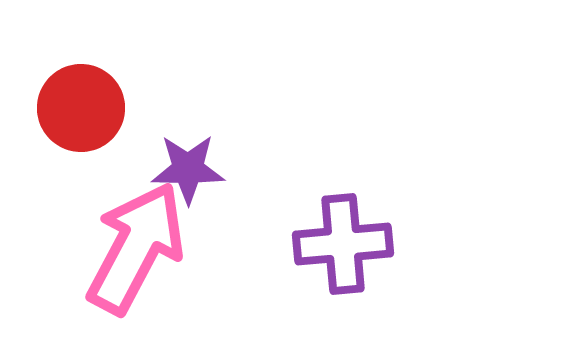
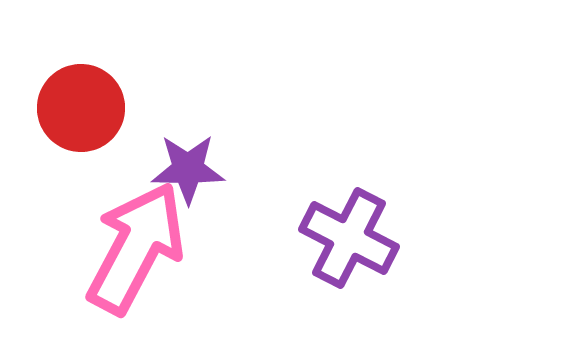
purple cross: moved 6 px right, 6 px up; rotated 32 degrees clockwise
